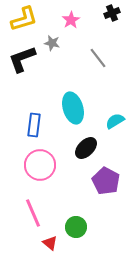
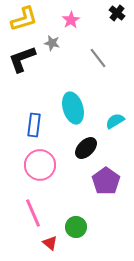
black cross: moved 5 px right; rotated 28 degrees counterclockwise
purple pentagon: rotated 8 degrees clockwise
